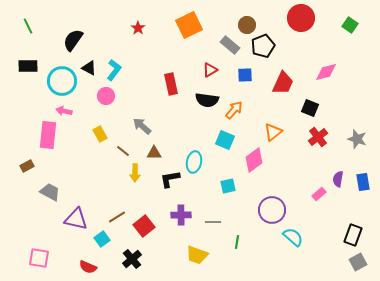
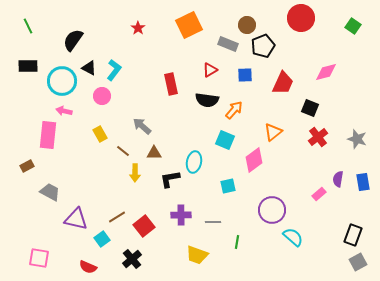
green square at (350, 25): moved 3 px right, 1 px down
gray rectangle at (230, 45): moved 2 px left, 1 px up; rotated 18 degrees counterclockwise
pink circle at (106, 96): moved 4 px left
